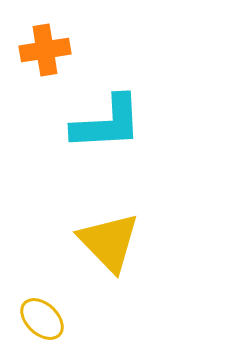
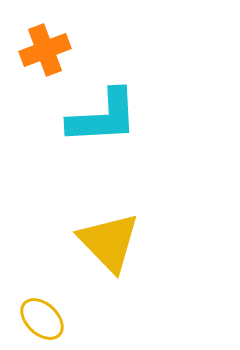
orange cross: rotated 12 degrees counterclockwise
cyan L-shape: moved 4 px left, 6 px up
